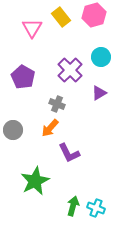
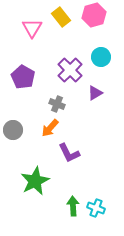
purple triangle: moved 4 px left
green arrow: rotated 18 degrees counterclockwise
